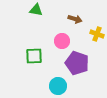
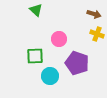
green triangle: rotated 32 degrees clockwise
brown arrow: moved 19 px right, 5 px up
pink circle: moved 3 px left, 2 px up
green square: moved 1 px right
cyan circle: moved 8 px left, 10 px up
